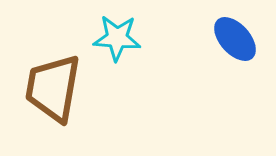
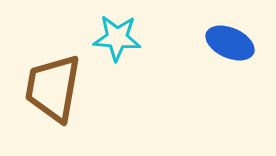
blue ellipse: moved 5 px left, 4 px down; rotated 24 degrees counterclockwise
